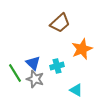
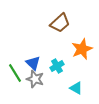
cyan cross: rotated 16 degrees counterclockwise
cyan triangle: moved 2 px up
